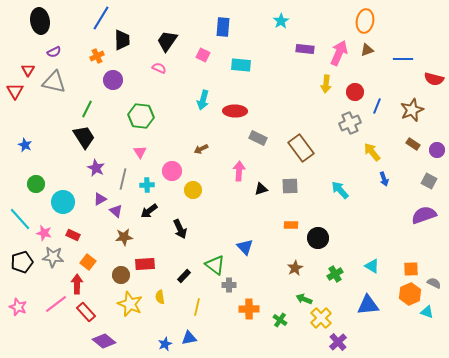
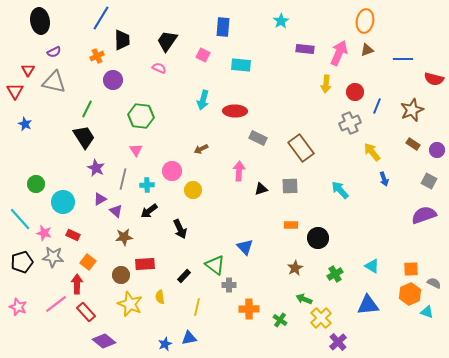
blue star at (25, 145): moved 21 px up
pink triangle at (140, 152): moved 4 px left, 2 px up
